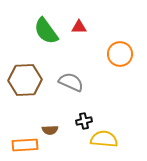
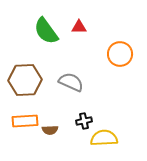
yellow semicircle: moved 1 px up; rotated 8 degrees counterclockwise
orange rectangle: moved 24 px up
